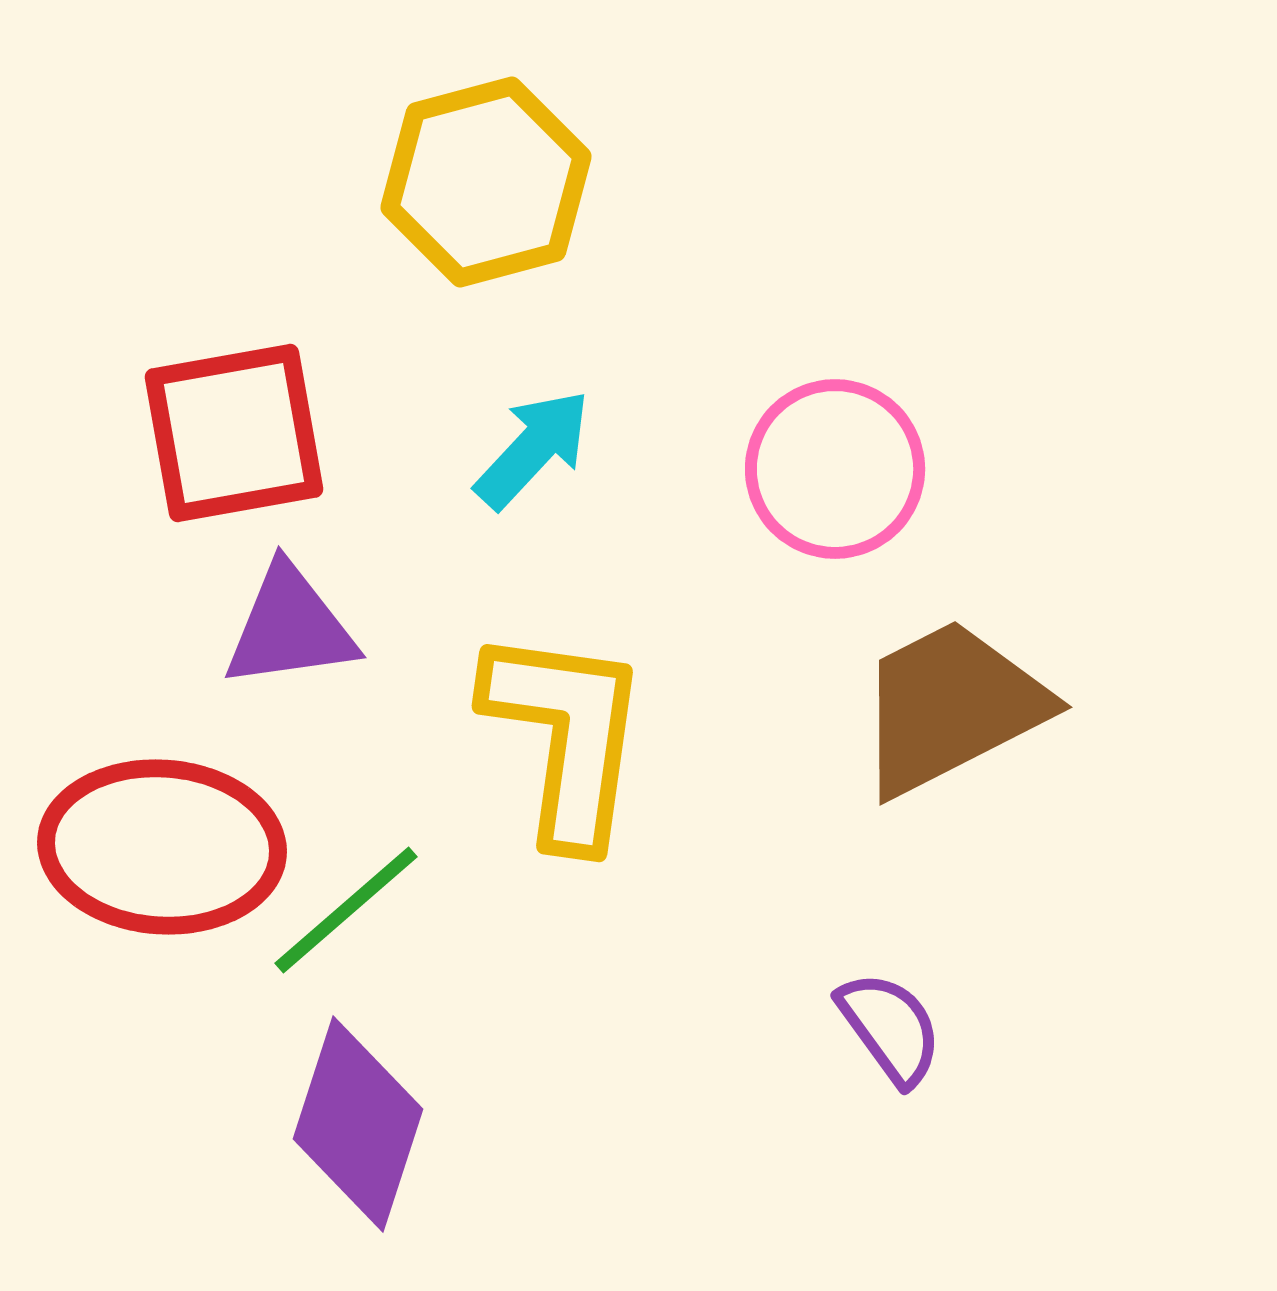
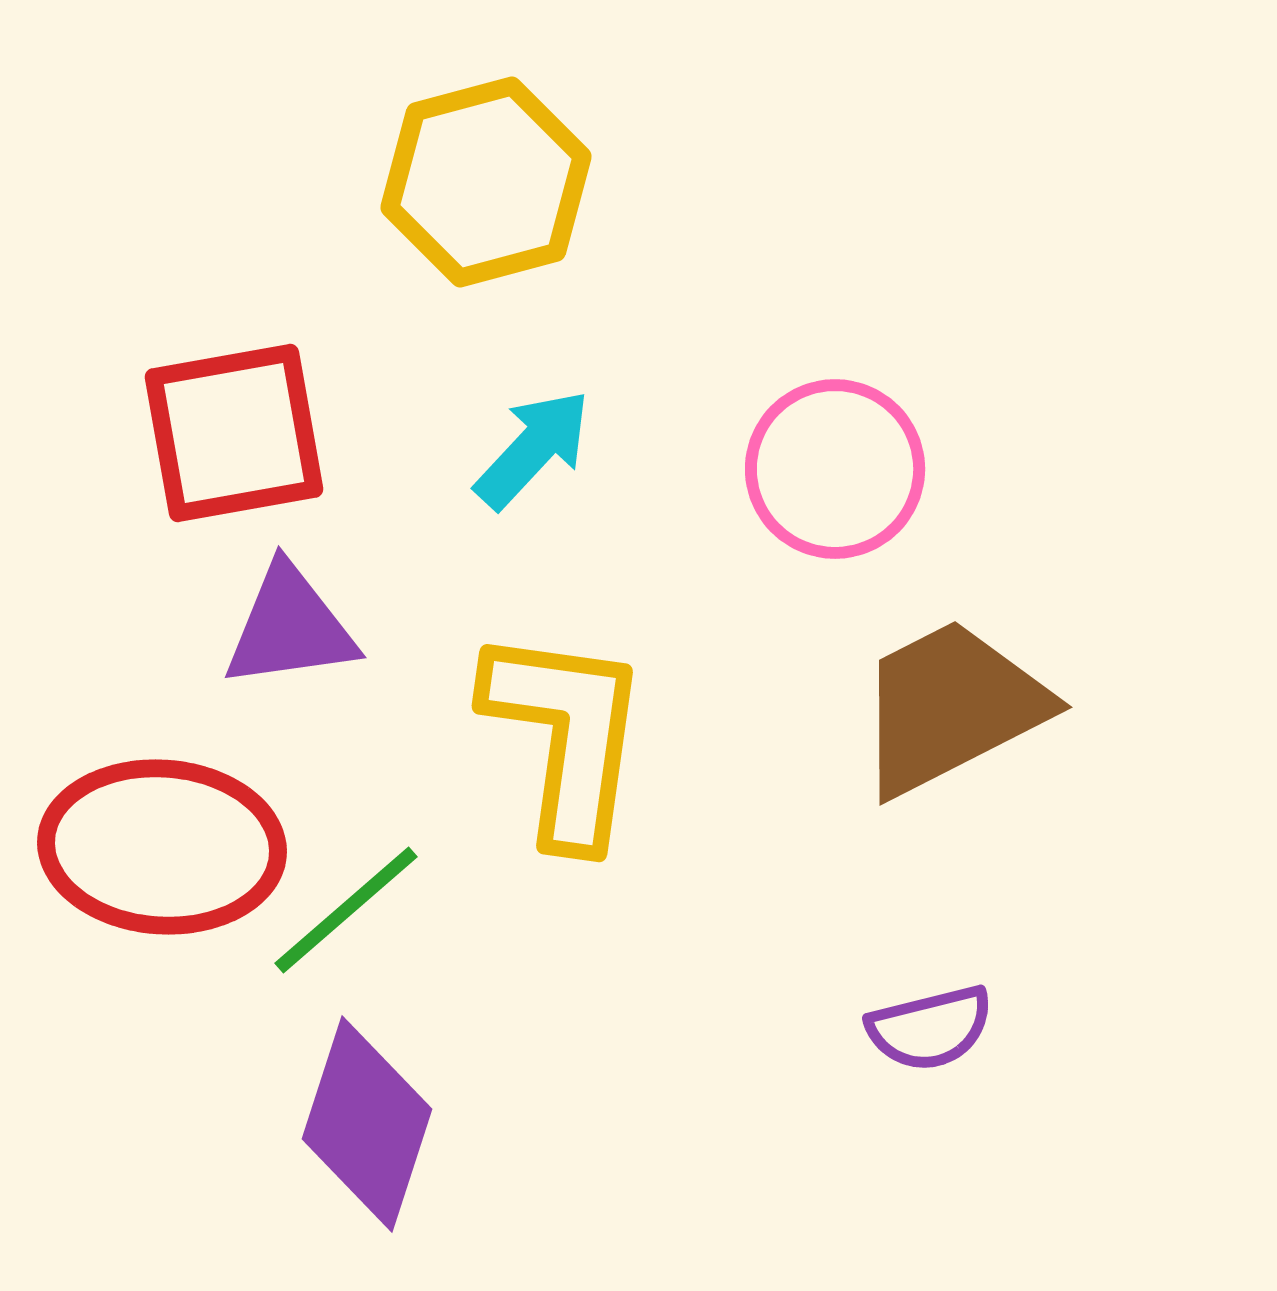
purple semicircle: moved 40 px right; rotated 112 degrees clockwise
purple diamond: moved 9 px right
